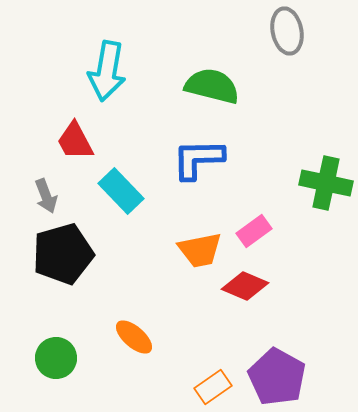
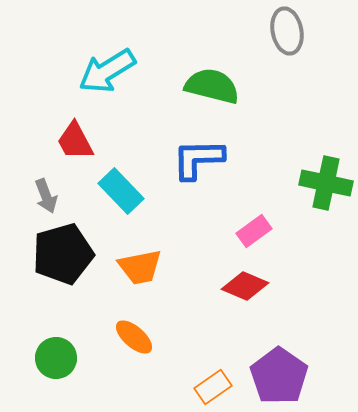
cyan arrow: rotated 48 degrees clockwise
orange trapezoid: moved 60 px left, 17 px down
purple pentagon: moved 2 px right, 1 px up; rotated 6 degrees clockwise
